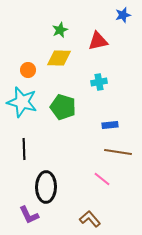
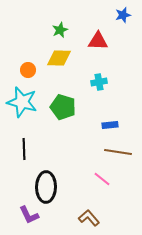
red triangle: rotated 15 degrees clockwise
brown L-shape: moved 1 px left, 1 px up
